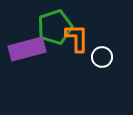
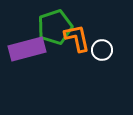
orange L-shape: rotated 12 degrees counterclockwise
white circle: moved 7 px up
